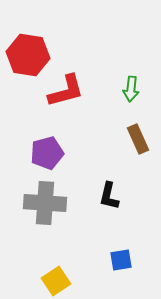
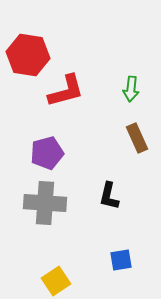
brown rectangle: moved 1 px left, 1 px up
